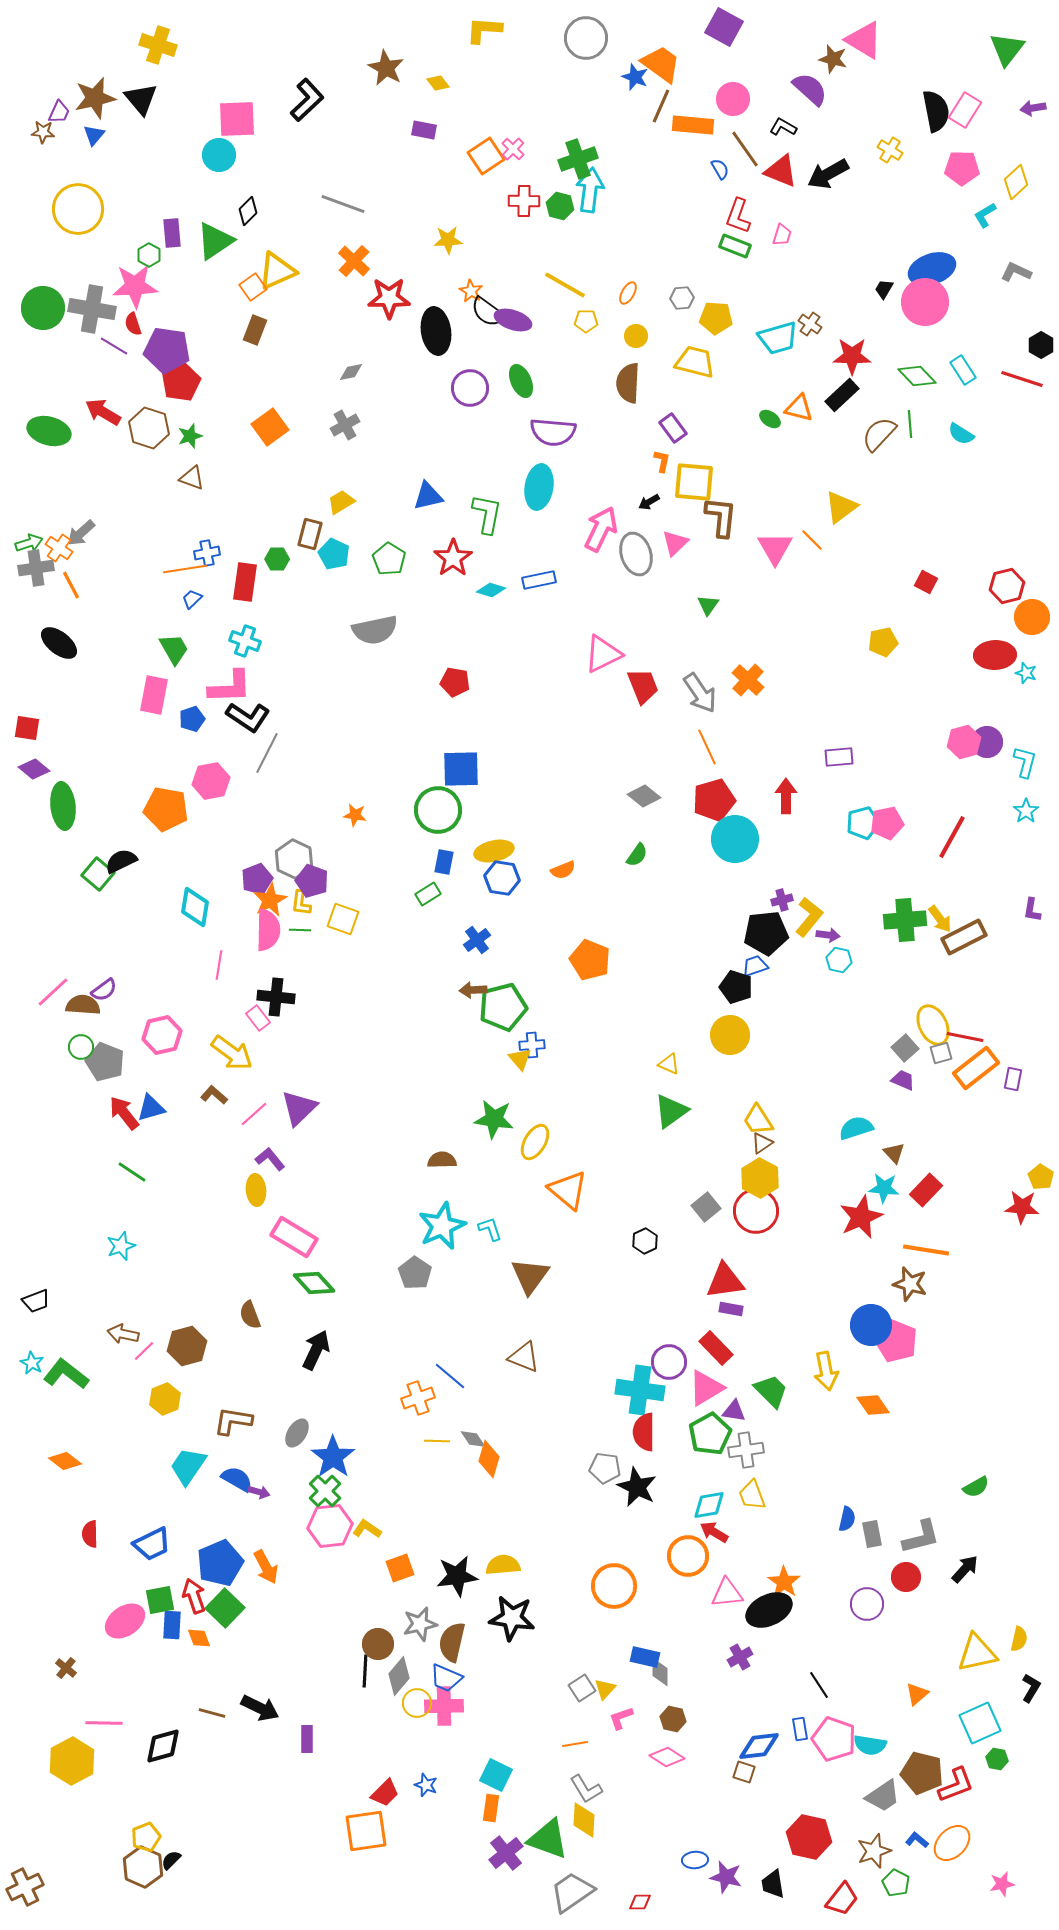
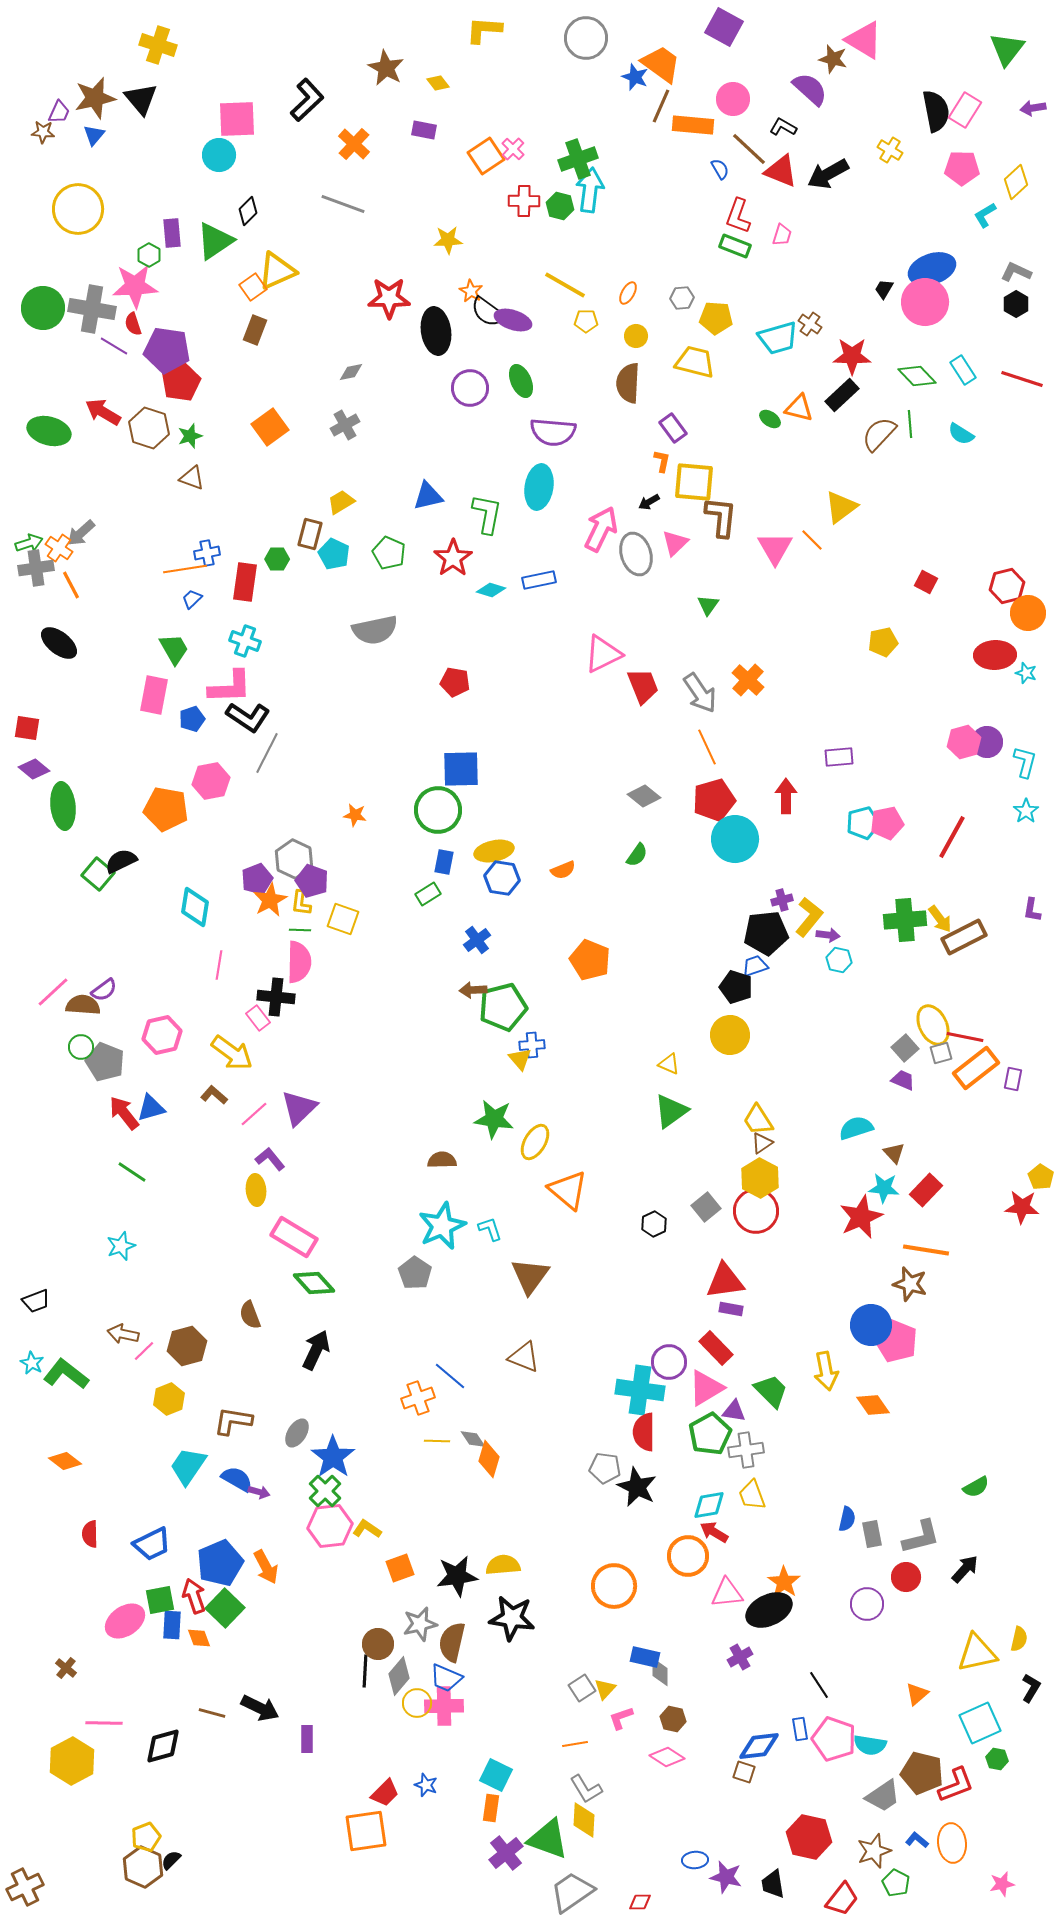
brown line at (745, 149): moved 4 px right; rotated 12 degrees counterclockwise
orange cross at (354, 261): moved 117 px up
black hexagon at (1041, 345): moved 25 px left, 41 px up
green pentagon at (389, 559): moved 6 px up; rotated 8 degrees counterclockwise
orange circle at (1032, 617): moved 4 px left, 4 px up
pink semicircle at (268, 930): moved 31 px right, 32 px down
black hexagon at (645, 1241): moved 9 px right, 17 px up
yellow hexagon at (165, 1399): moved 4 px right
orange ellipse at (952, 1843): rotated 51 degrees counterclockwise
